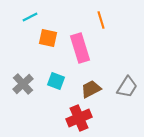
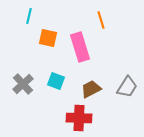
cyan line: moved 1 px left, 1 px up; rotated 49 degrees counterclockwise
pink rectangle: moved 1 px up
red cross: rotated 25 degrees clockwise
